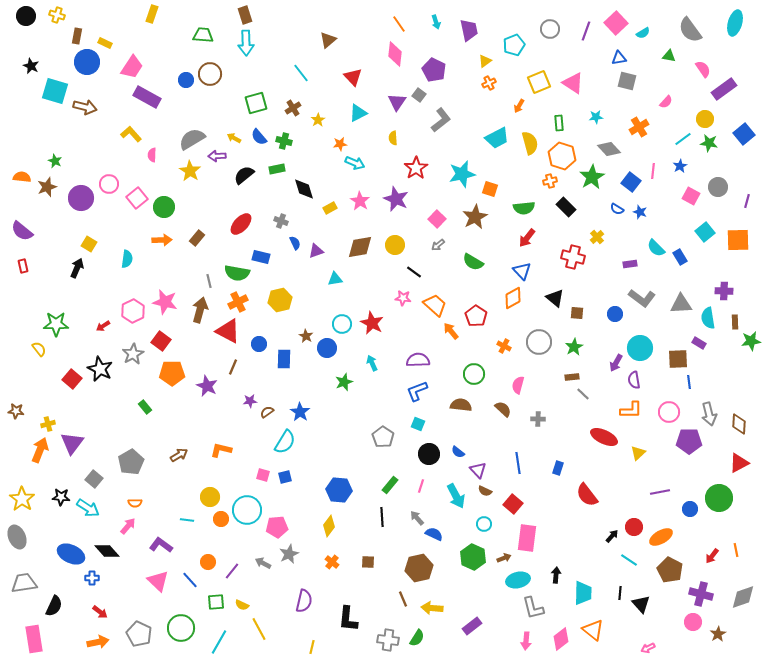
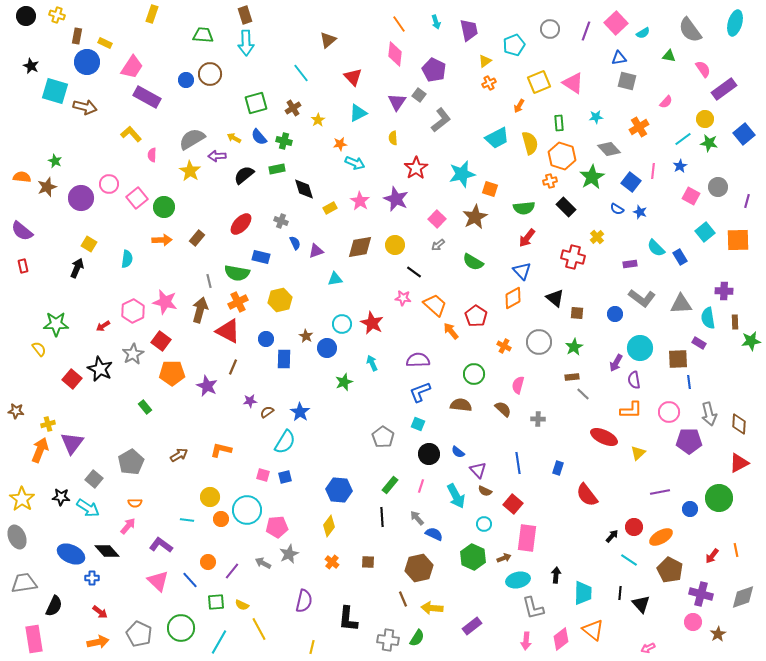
blue circle at (259, 344): moved 7 px right, 5 px up
blue L-shape at (417, 391): moved 3 px right, 1 px down
